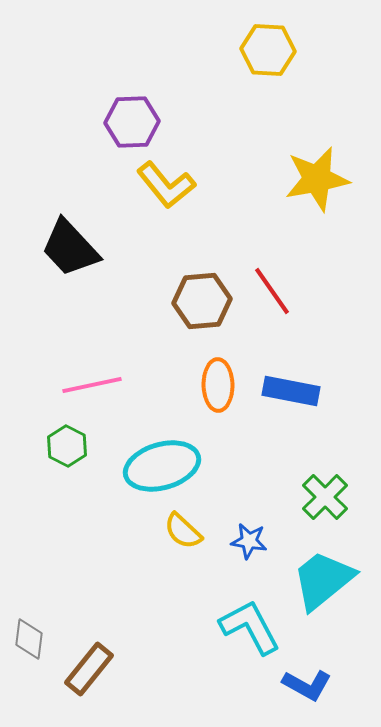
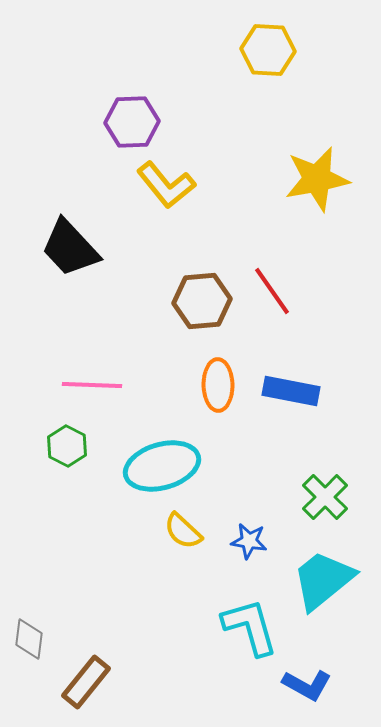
pink line: rotated 14 degrees clockwise
cyan L-shape: rotated 12 degrees clockwise
brown rectangle: moved 3 px left, 13 px down
